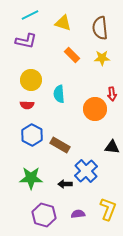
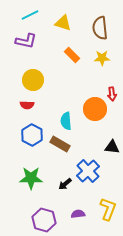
yellow circle: moved 2 px right
cyan semicircle: moved 7 px right, 27 px down
brown rectangle: moved 1 px up
blue cross: moved 2 px right
black arrow: rotated 40 degrees counterclockwise
purple hexagon: moved 5 px down
